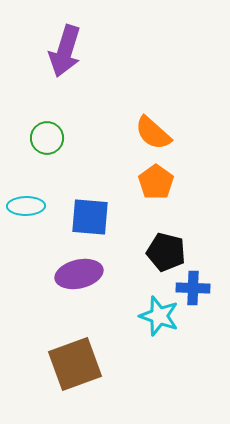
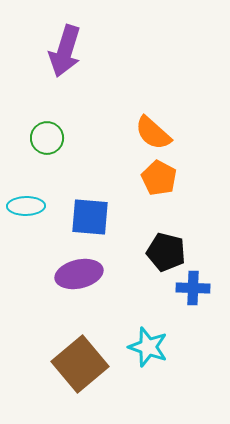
orange pentagon: moved 3 px right, 4 px up; rotated 8 degrees counterclockwise
cyan star: moved 11 px left, 31 px down
brown square: moved 5 px right; rotated 20 degrees counterclockwise
